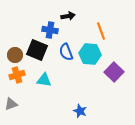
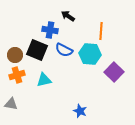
black arrow: rotated 136 degrees counterclockwise
orange line: rotated 24 degrees clockwise
blue semicircle: moved 2 px left, 2 px up; rotated 42 degrees counterclockwise
cyan triangle: rotated 21 degrees counterclockwise
gray triangle: rotated 32 degrees clockwise
